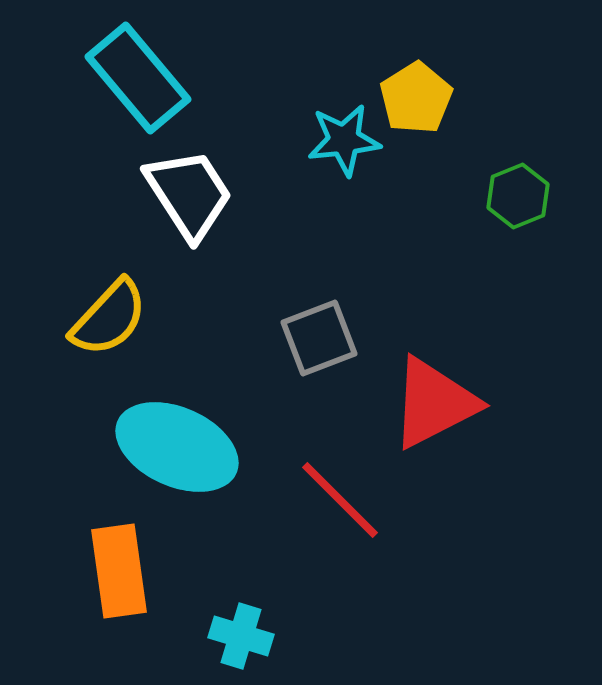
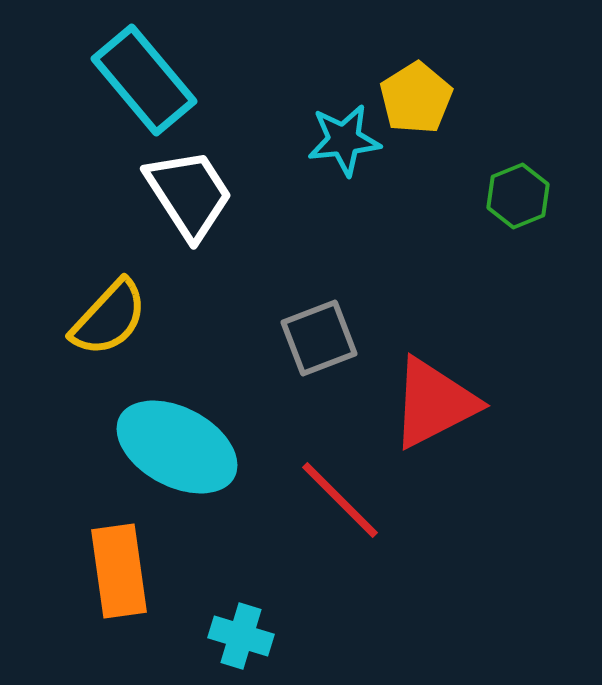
cyan rectangle: moved 6 px right, 2 px down
cyan ellipse: rotated 4 degrees clockwise
